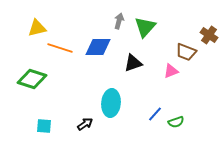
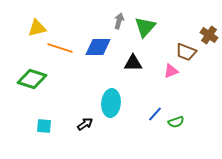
black triangle: rotated 18 degrees clockwise
